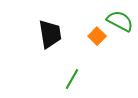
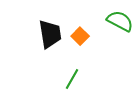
orange square: moved 17 px left
